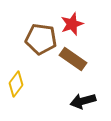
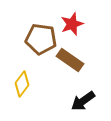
brown rectangle: moved 3 px left, 1 px down
yellow diamond: moved 6 px right
black arrow: rotated 20 degrees counterclockwise
